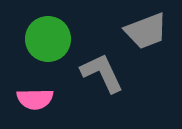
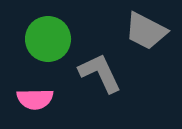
gray trapezoid: rotated 48 degrees clockwise
gray L-shape: moved 2 px left
